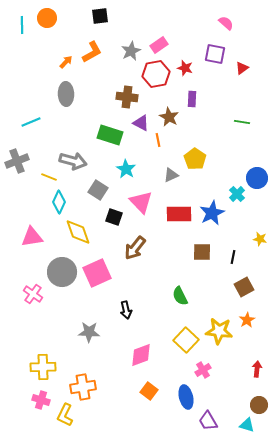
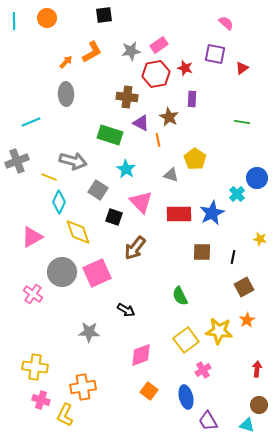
black square at (100, 16): moved 4 px right, 1 px up
cyan line at (22, 25): moved 8 px left, 4 px up
gray star at (131, 51): rotated 18 degrees clockwise
gray triangle at (171, 175): rotated 42 degrees clockwise
pink triangle at (32, 237): rotated 20 degrees counterclockwise
black arrow at (126, 310): rotated 48 degrees counterclockwise
yellow square at (186, 340): rotated 10 degrees clockwise
yellow cross at (43, 367): moved 8 px left; rotated 10 degrees clockwise
